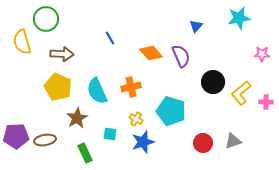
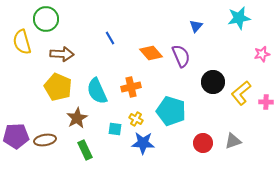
pink star: rotated 14 degrees counterclockwise
cyan square: moved 5 px right, 5 px up
blue star: moved 1 px down; rotated 20 degrees clockwise
green rectangle: moved 3 px up
